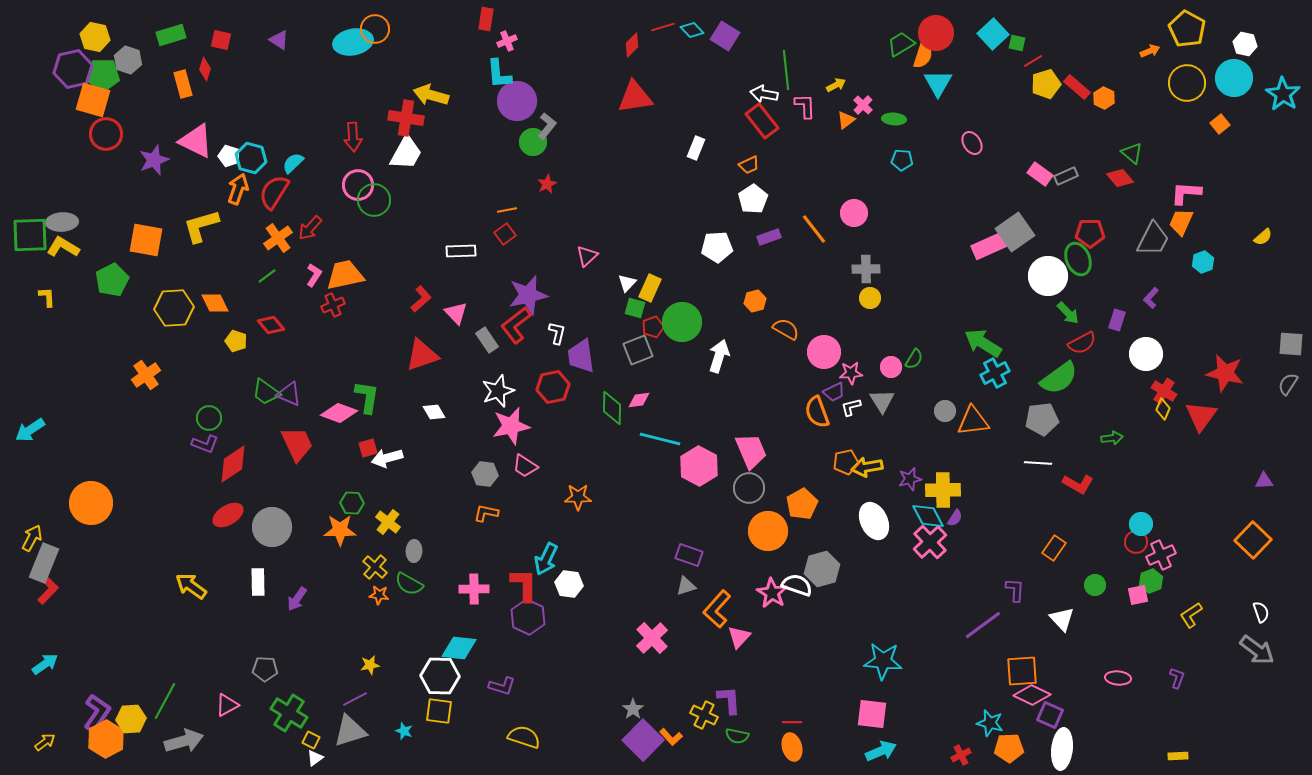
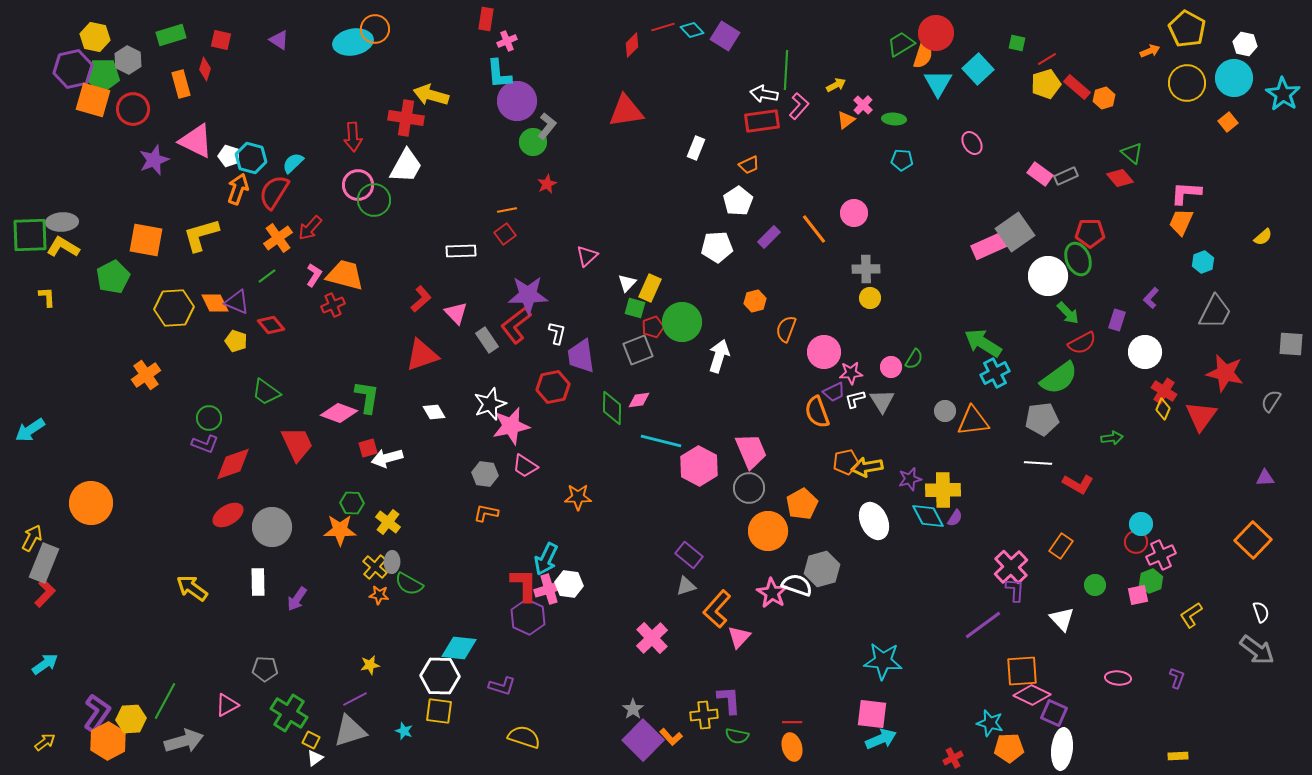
cyan square at (993, 34): moved 15 px left, 35 px down
gray hexagon at (128, 60): rotated 8 degrees clockwise
red line at (1033, 61): moved 14 px right, 2 px up
green line at (786, 70): rotated 9 degrees clockwise
orange rectangle at (183, 84): moved 2 px left
red triangle at (635, 97): moved 9 px left, 14 px down
orange hexagon at (1104, 98): rotated 15 degrees clockwise
pink L-shape at (805, 106): moved 6 px left; rotated 44 degrees clockwise
red rectangle at (762, 121): rotated 60 degrees counterclockwise
orange square at (1220, 124): moved 8 px right, 2 px up
red circle at (106, 134): moved 27 px right, 25 px up
white trapezoid at (406, 153): moved 13 px down
white pentagon at (753, 199): moved 15 px left, 2 px down
yellow L-shape at (201, 226): moved 9 px down
purple rectangle at (769, 237): rotated 25 degrees counterclockwise
gray trapezoid at (1153, 239): moved 62 px right, 73 px down
orange trapezoid at (345, 275): rotated 27 degrees clockwise
green pentagon at (112, 280): moved 1 px right, 3 px up
purple star at (528, 295): rotated 12 degrees clockwise
orange semicircle at (786, 329): rotated 100 degrees counterclockwise
white circle at (1146, 354): moved 1 px left, 2 px up
gray semicircle at (1288, 384): moved 17 px left, 17 px down
white star at (498, 391): moved 8 px left, 13 px down
purple triangle at (289, 394): moved 52 px left, 92 px up
white L-shape at (851, 407): moved 4 px right, 8 px up
cyan line at (660, 439): moved 1 px right, 2 px down
red diamond at (233, 464): rotated 15 degrees clockwise
purple triangle at (1264, 481): moved 1 px right, 3 px up
pink cross at (930, 542): moved 81 px right, 25 px down
orange rectangle at (1054, 548): moved 7 px right, 2 px up
gray ellipse at (414, 551): moved 22 px left, 11 px down
purple rectangle at (689, 555): rotated 20 degrees clockwise
yellow arrow at (191, 586): moved 1 px right, 2 px down
pink cross at (474, 589): moved 75 px right; rotated 16 degrees counterclockwise
red L-shape at (48, 590): moved 3 px left, 3 px down
yellow cross at (704, 715): rotated 32 degrees counterclockwise
purple square at (1050, 715): moved 4 px right, 2 px up
orange hexagon at (106, 739): moved 2 px right, 2 px down
cyan arrow at (881, 751): moved 12 px up
red cross at (961, 755): moved 8 px left, 3 px down
